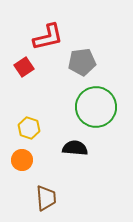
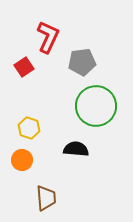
red L-shape: rotated 52 degrees counterclockwise
green circle: moved 1 px up
black semicircle: moved 1 px right, 1 px down
